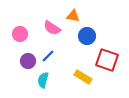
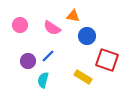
pink circle: moved 9 px up
